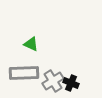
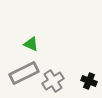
gray rectangle: rotated 24 degrees counterclockwise
black cross: moved 18 px right, 2 px up
